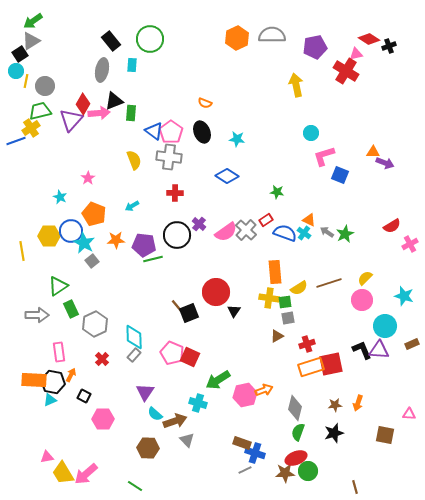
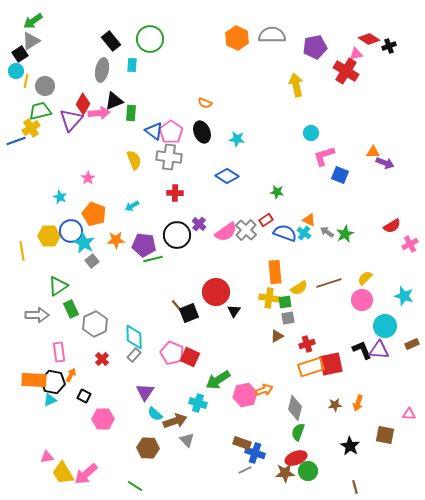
orange hexagon at (237, 38): rotated 10 degrees counterclockwise
black star at (334, 433): moved 16 px right, 13 px down; rotated 24 degrees counterclockwise
